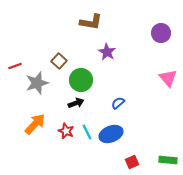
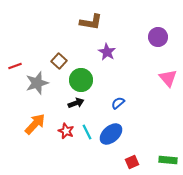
purple circle: moved 3 px left, 4 px down
blue ellipse: rotated 20 degrees counterclockwise
